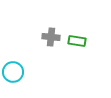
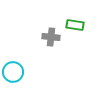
green rectangle: moved 2 px left, 16 px up
